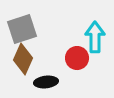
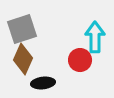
red circle: moved 3 px right, 2 px down
black ellipse: moved 3 px left, 1 px down
